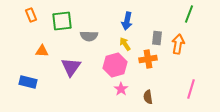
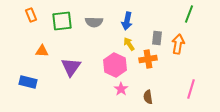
gray semicircle: moved 5 px right, 14 px up
yellow arrow: moved 4 px right
pink hexagon: rotated 20 degrees counterclockwise
